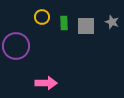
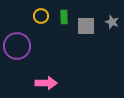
yellow circle: moved 1 px left, 1 px up
green rectangle: moved 6 px up
purple circle: moved 1 px right
